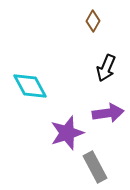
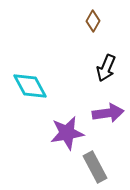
purple star: rotated 8 degrees clockwise
